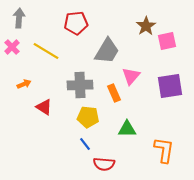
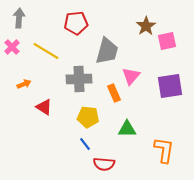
gray trapezoid: rotated 16 degrees counterclockwise
gray cross: moved 1 px left, 6 px up
